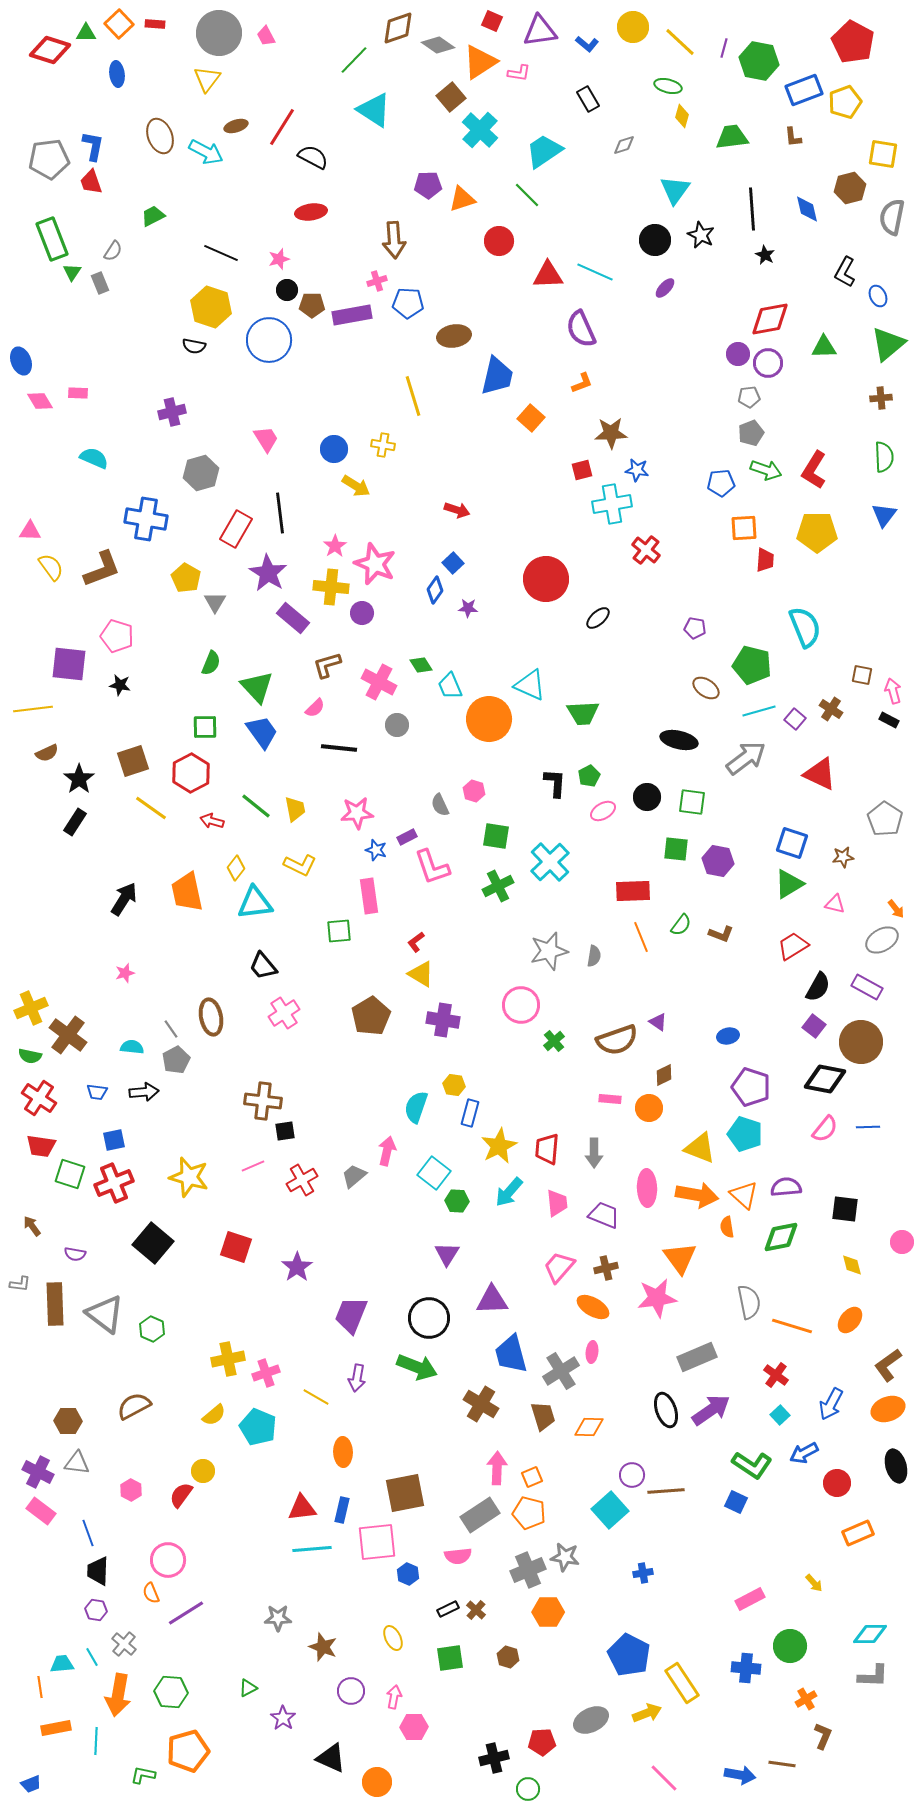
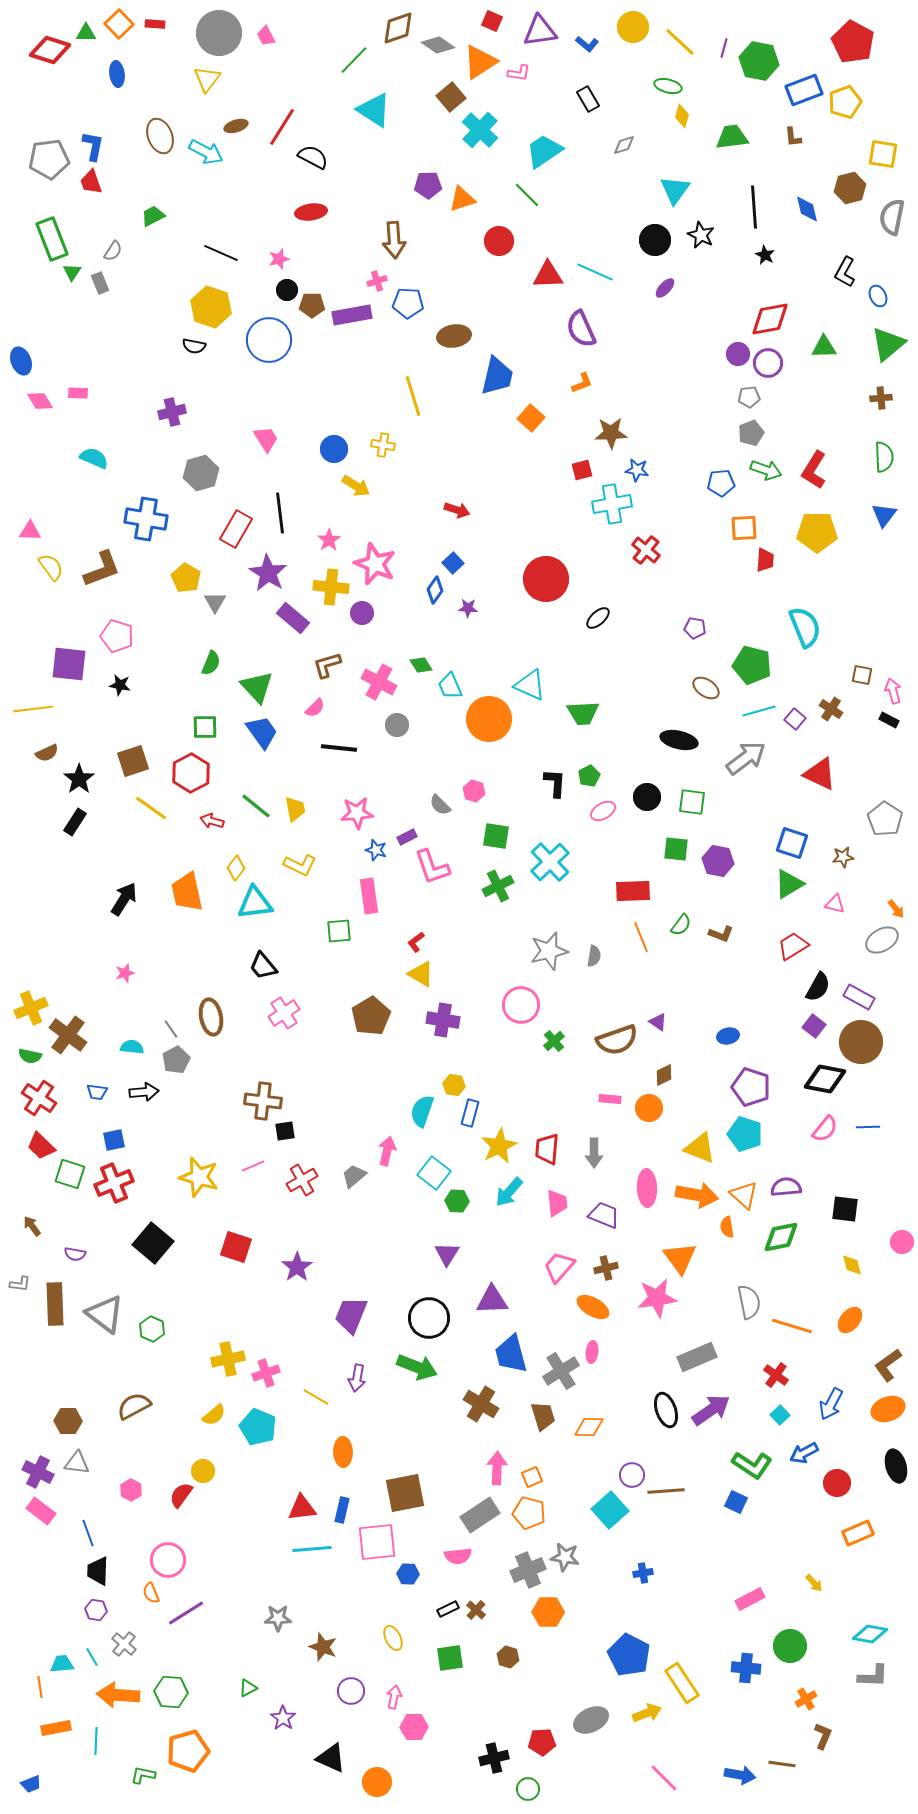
black line at (752, 209): moved 2 px right, 2 px up
pink star at (335, 546): moved 6 px left, 6 px up
gray semicircle at (440, 805): rotated 20 degrees counterclockwise
purple rectangle at (867, 987): moved 8 px left, 10 px down
cyan semicircle at (416, 1107): moved 6 px right, 4 px down
red trapezoid at (41, 1146): rotated 36 degrees clockwise
yellow star at (189, 1177): moved 10 px right
blue hexagon at (408, 1574): rotated 20 degrees counterclockwise
cyan diamond at (870, 1634): rotated 12 degrees clockwise
orange arrow at (118, 1695): rotated 84 degrees clockwise
